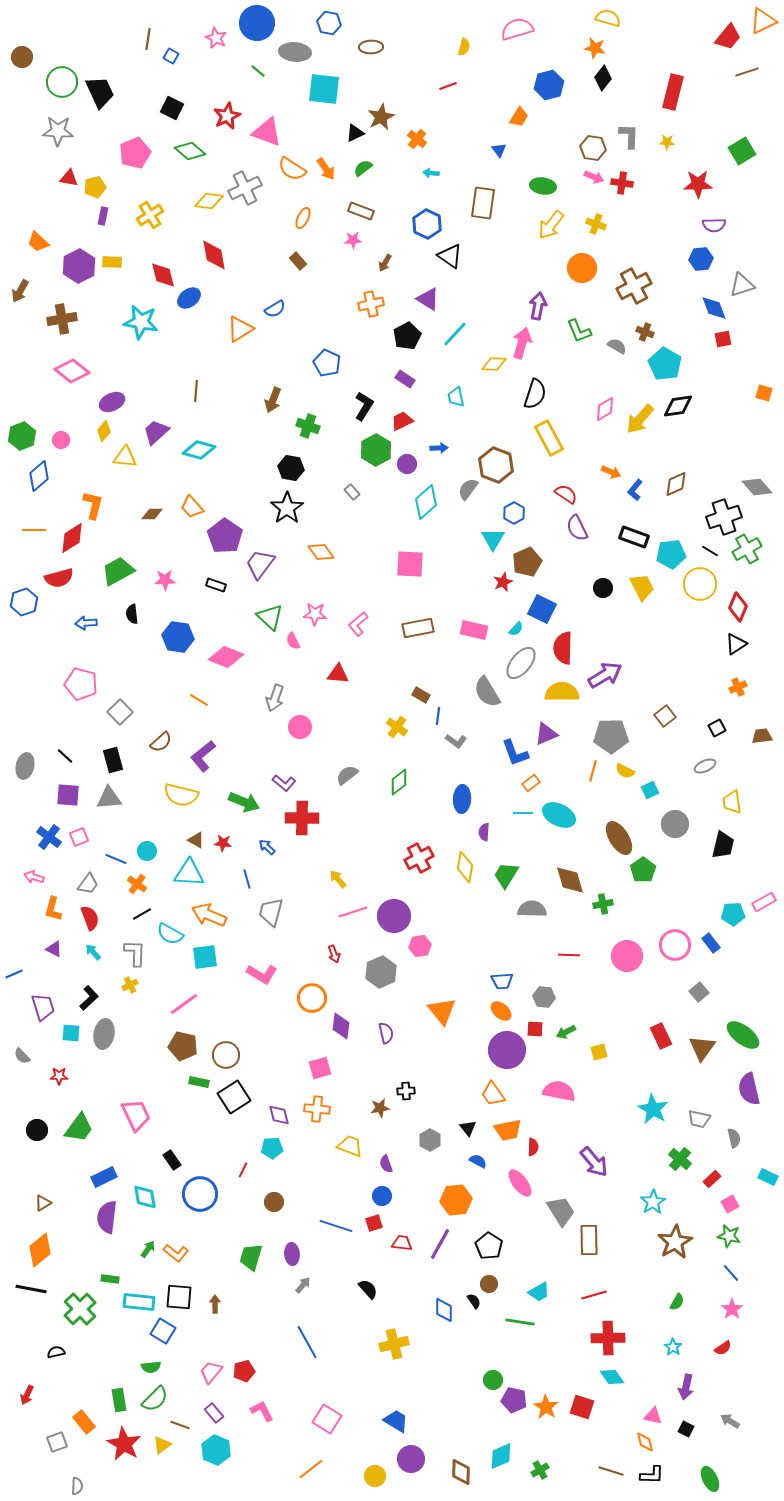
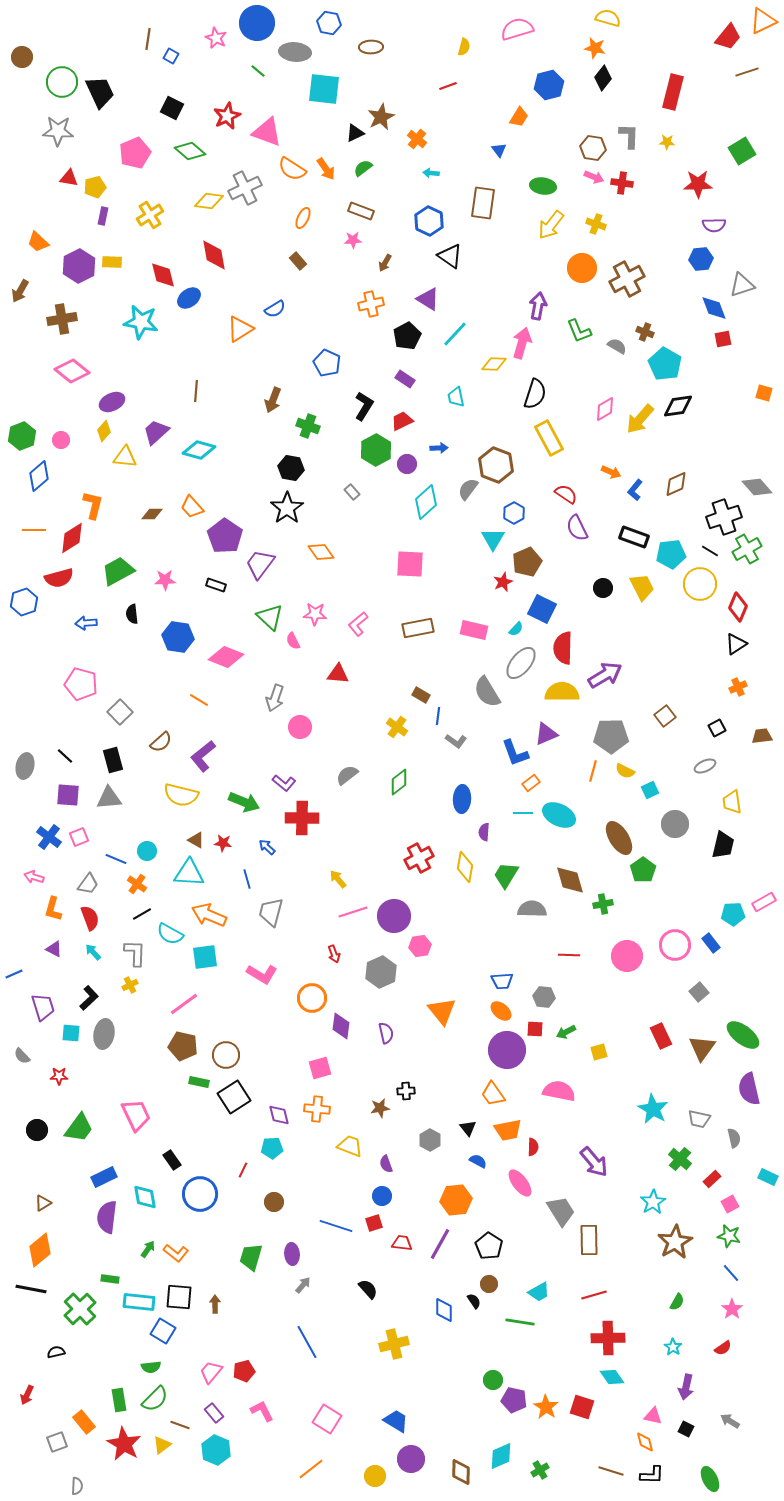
blue hexagon at (427, 224): moved 2 px right, 3 px up
brown cross at (634, 286): moved 7 px left, 7 px up
